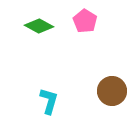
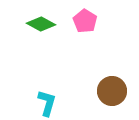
green diamond: moved 2 px right, 2 px up
cyan L-shape: moved 2 px left, 2 px down
